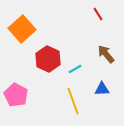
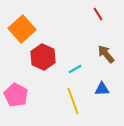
red hexagon: moved 5 px left, 2 px up
